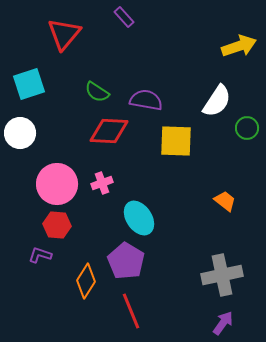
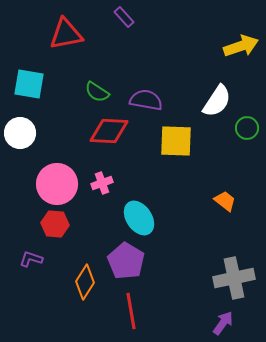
red triangle: moved 2 px right; rotated 39 degrees clockwise
yellow arrow: moved 2 px right
cyan square: rotated 28 degrees clockwise
red hexagon: moved 2 px left, 1 px up
purple L-shape: moved 9 px left, 4 px down
gray cross: moved 12 px right, 3 px down
orange diamond: moved 1 px left, 1 px down
red line: rotated 12 degrees clockwise
